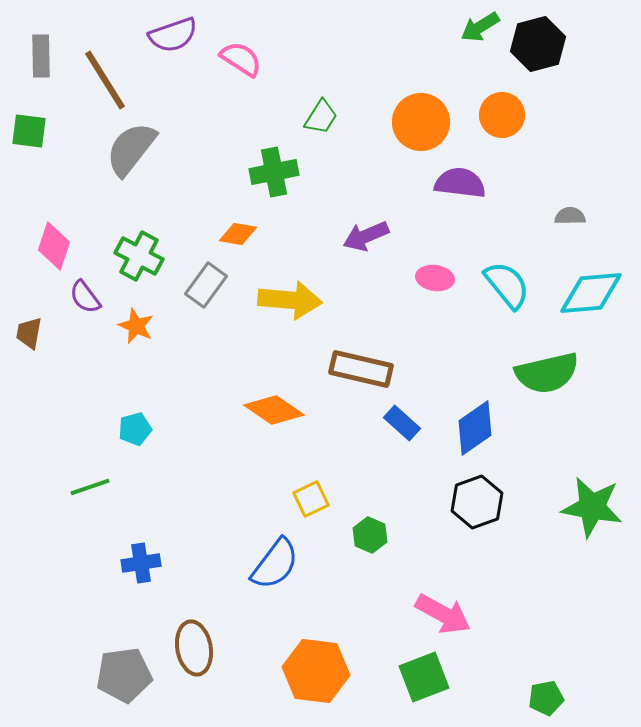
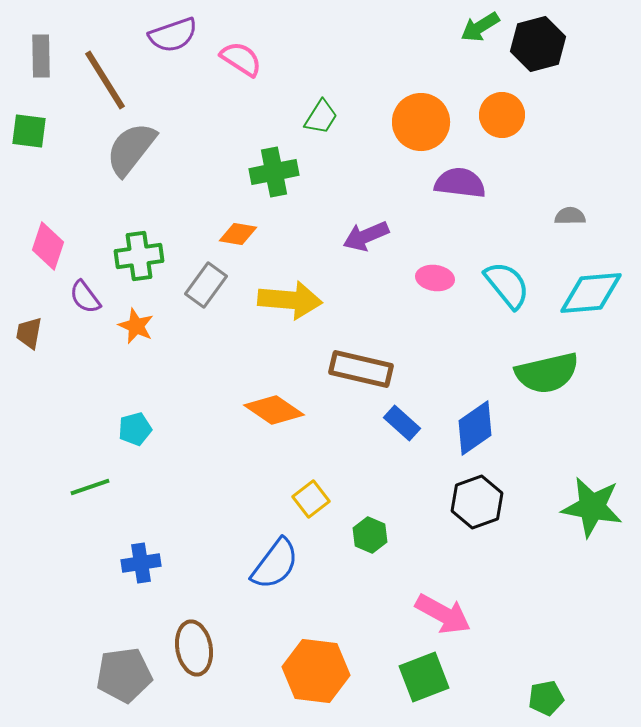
pink diamond at (54, 246): moved 6 px left
green cross at (139, 256): rotated 36 degrees counterclockwise
yellow square at (311, 499): rotated 12 degrees counterclockwise
